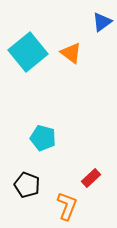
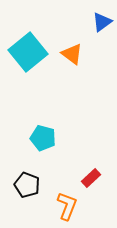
orange triangle: moved 1 px right, 1 px down
